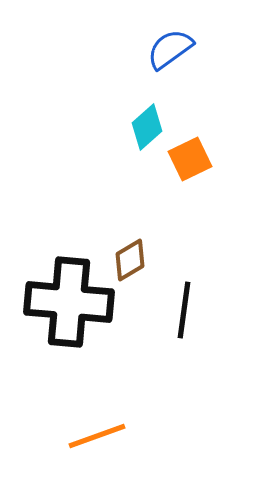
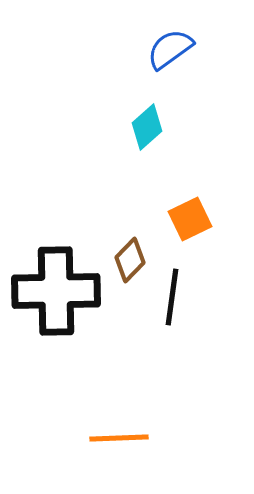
orange square: moved 60 px down
brown diamond: rotated 15 degrees counterclockwise
black cross: moved 13 px left, 11 px up; rotated 6 degrees counterclockwise
black line: moved 12 px left, 13 px up
orange line: moved 22 px right, 2 px down; rotated 18 degrees clockwise
